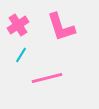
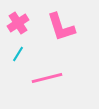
pink cross: moved 2 px up
cyan line: moved 3 px left, 1 px up
